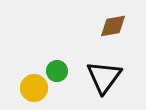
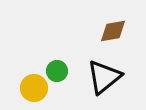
brown diamond: moved 5 px down
black triangle: rotated 15 degrees clockwise
